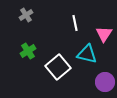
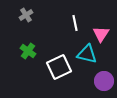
pink triangle: moved 3 px left
green cross: rotated 21 degrees counterclockwise
white square: moved 1 px right; rotated 15 degrees clockwise
purple circle: moved 1 px left, 1 px up
